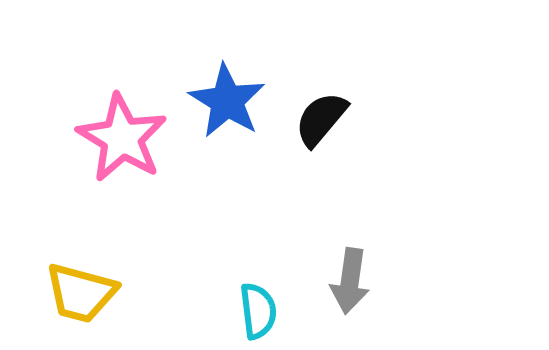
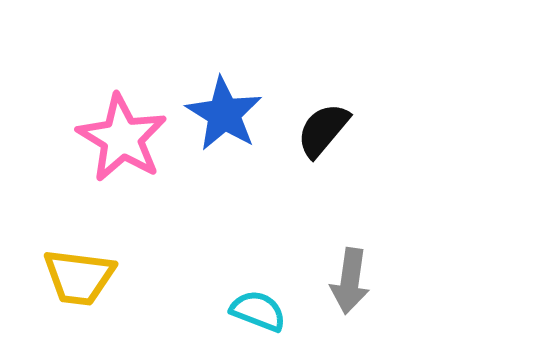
blue star: moved 3 px left, 13 px down
black semicircle: moved 2 px right, 11 px down
yellow trapezoid: moved 2 px left, 16 px up; rotated 8 degrees counterclockwise
cyan semicircle: rotated 62 degrees counterclockwise
